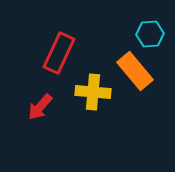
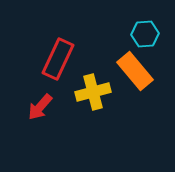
cyan hexagon: moved 5 px left
red rectangle: moved 1 px left, 6 px down
yellow cross: rotated 20 degrees counterclockwise
